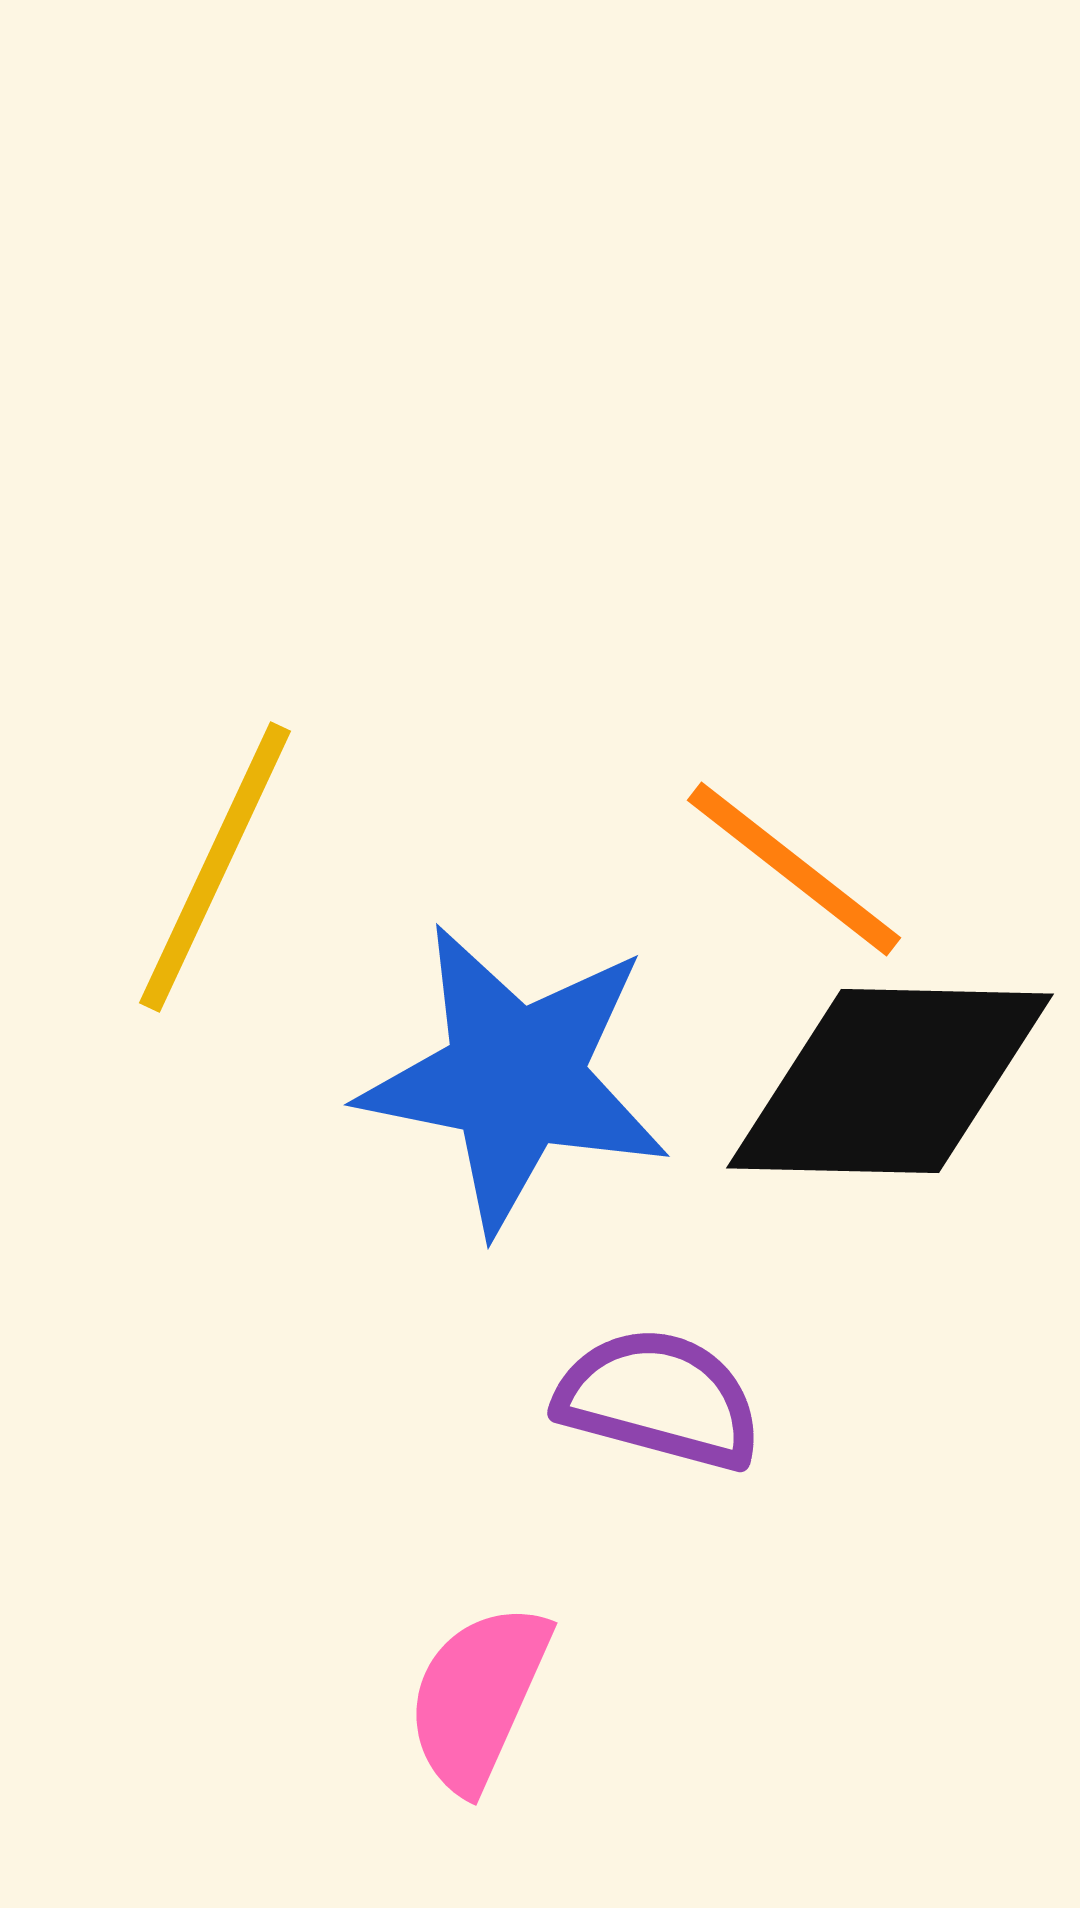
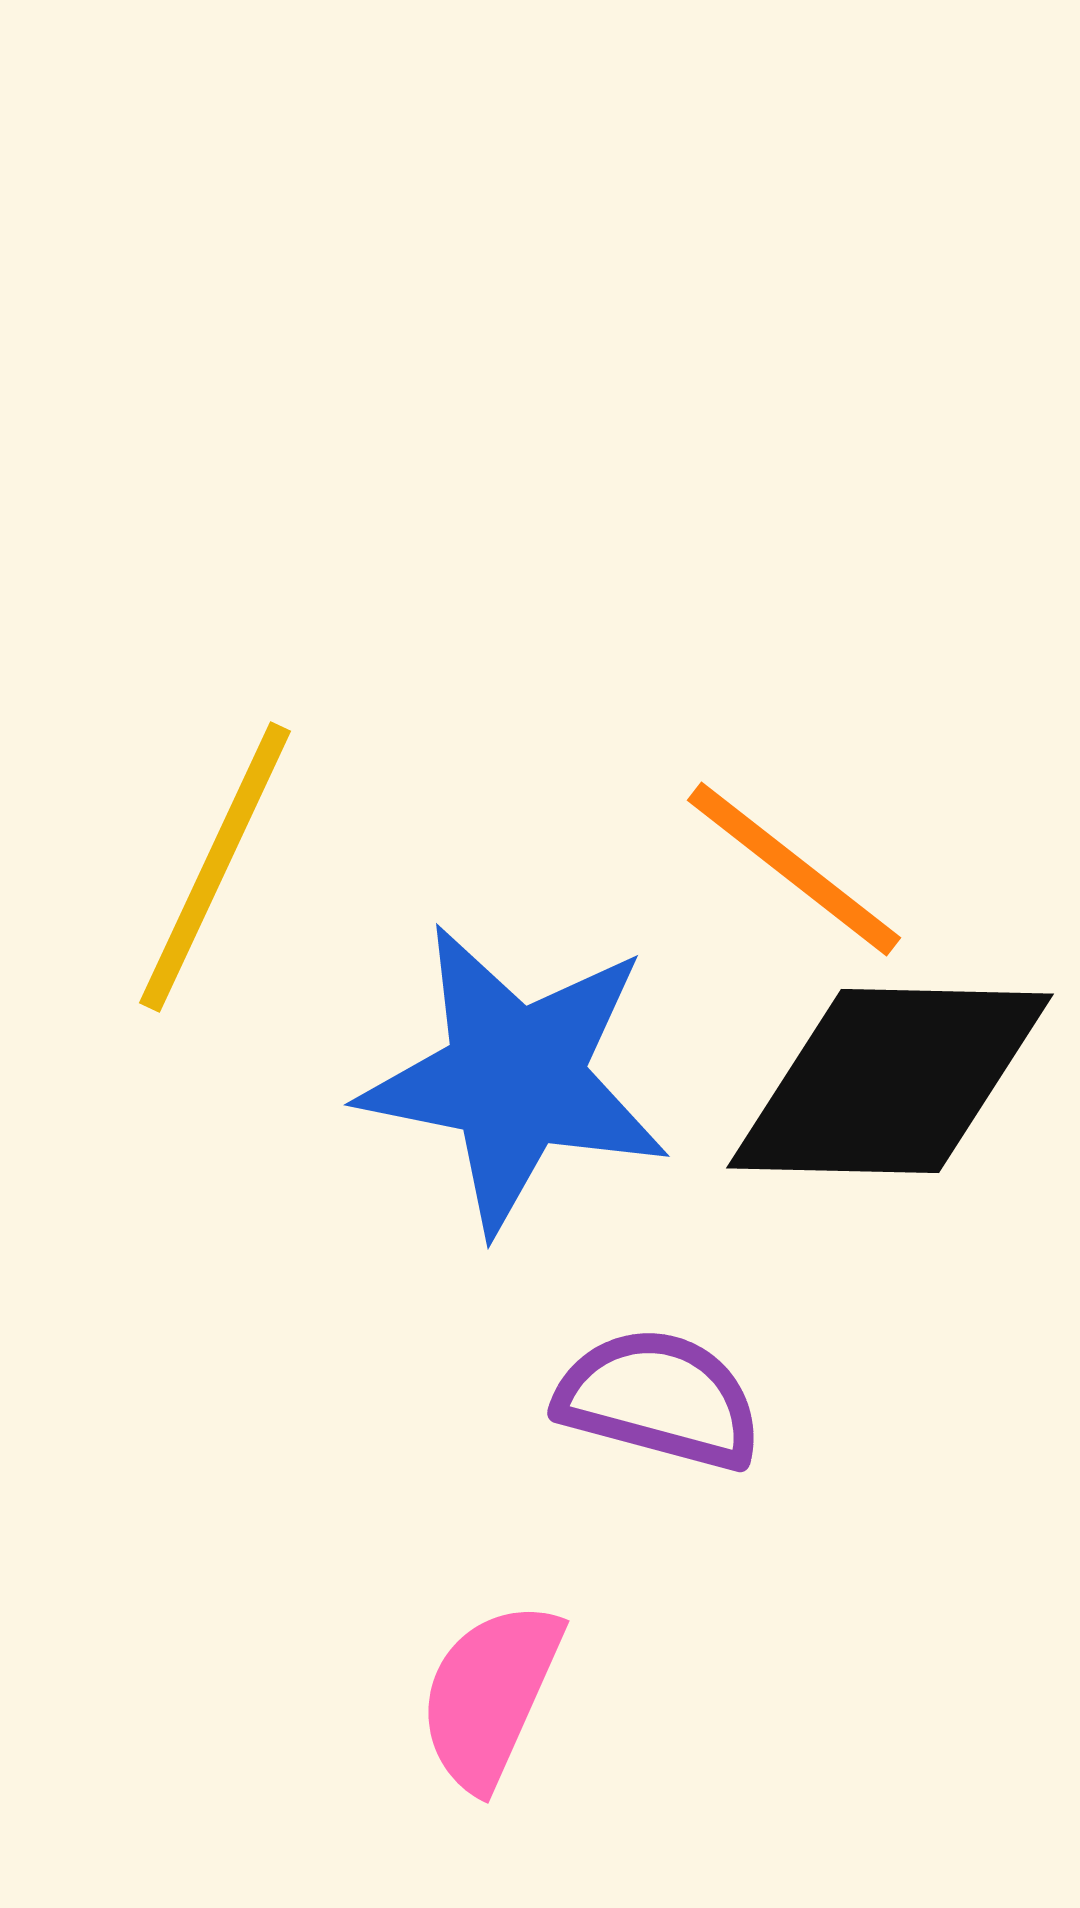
pink semicircle: moved 12 px right, 2 px up
